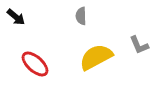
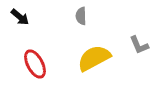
black arrow: moved 4 px right
yellow semicircle: moved 2 px left, 1 px down
red ellipse: rotated 20 degrees clockwise
